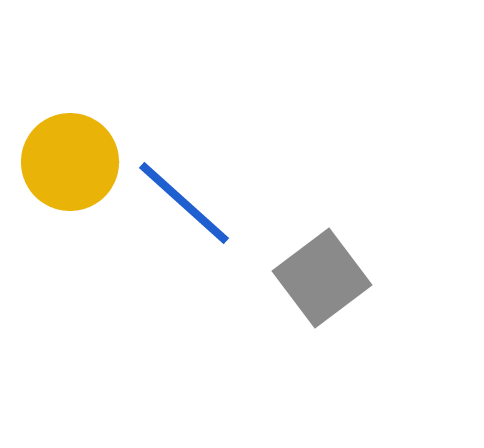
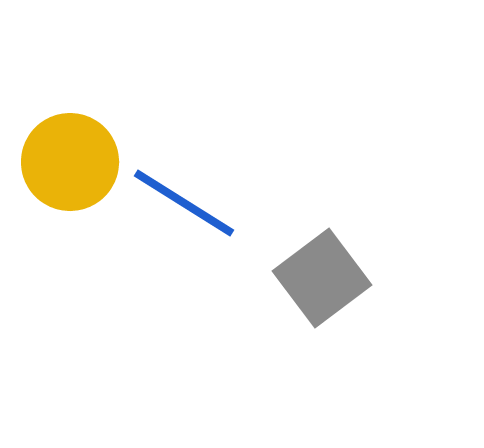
blue line: rotated 10 degrees counterclockwise
